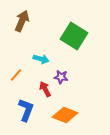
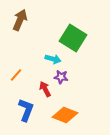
brown arrow: moved 2 px left, 1 px up
green square: moved 1 px left, 2 px down
cyan arrow: moved 12 px right
